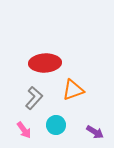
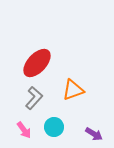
red ellipse: moved 8 px left; rotated 44 degrees counterclockwise
cyan circle: moved 2 px left, 2 px down
purple arrow: moved 1 px left, 2 px down
